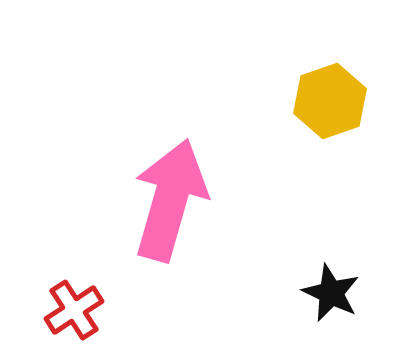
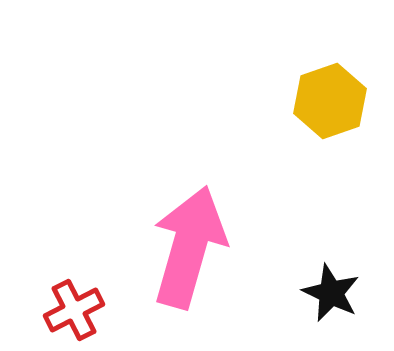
pink arrow: moved 19 px right, 47 px down
red cross: rotated 6 degrees clockwise
